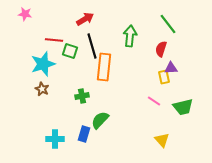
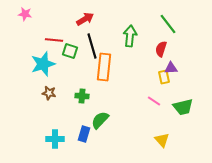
brown star: moved 7 px right, 4 px down; rotated 16 degrees counterclockwise
green cross: rotated 16 degrees clockwise
